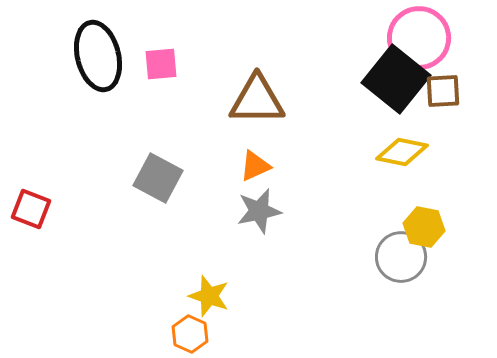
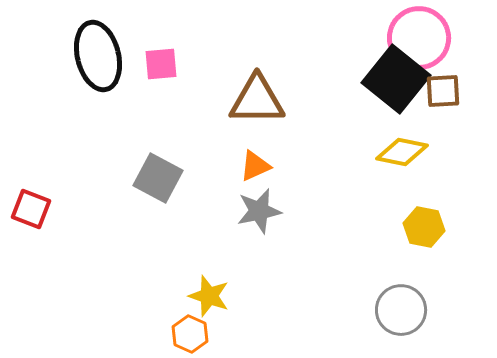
gray circle: moved 53 px down
